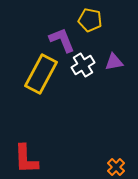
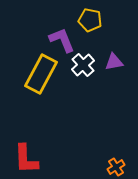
white cross: rotated 10 degrees counterclockwise
orange cross: rotated 12 degrees clockwise
